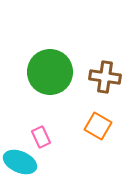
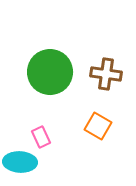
brown cross: moved 1 px right, 3 px up
cyan ellipse: rotated 20 degrees counterclockwise
